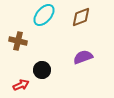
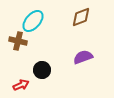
cyan ellipse: moved 11 px left, 6 px down
